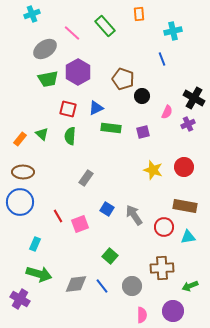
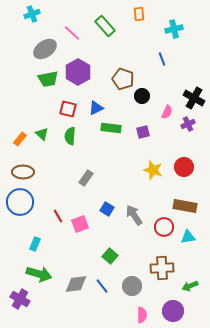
cyan cross at (173, 31): moved 1 px right, 2 px up
